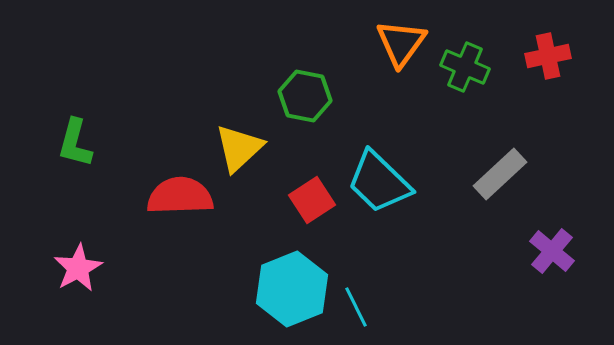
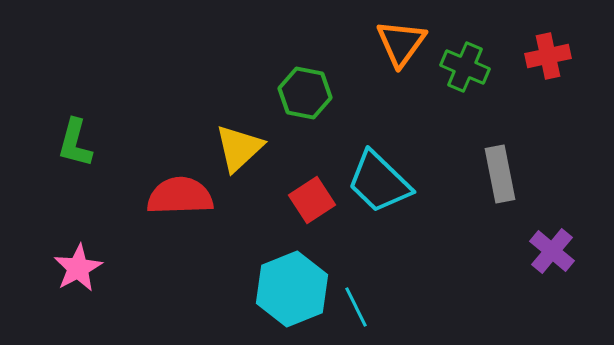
green hexagon: moved 3 px up
gray rectangle: rotated 58 degrees counterclockwise
